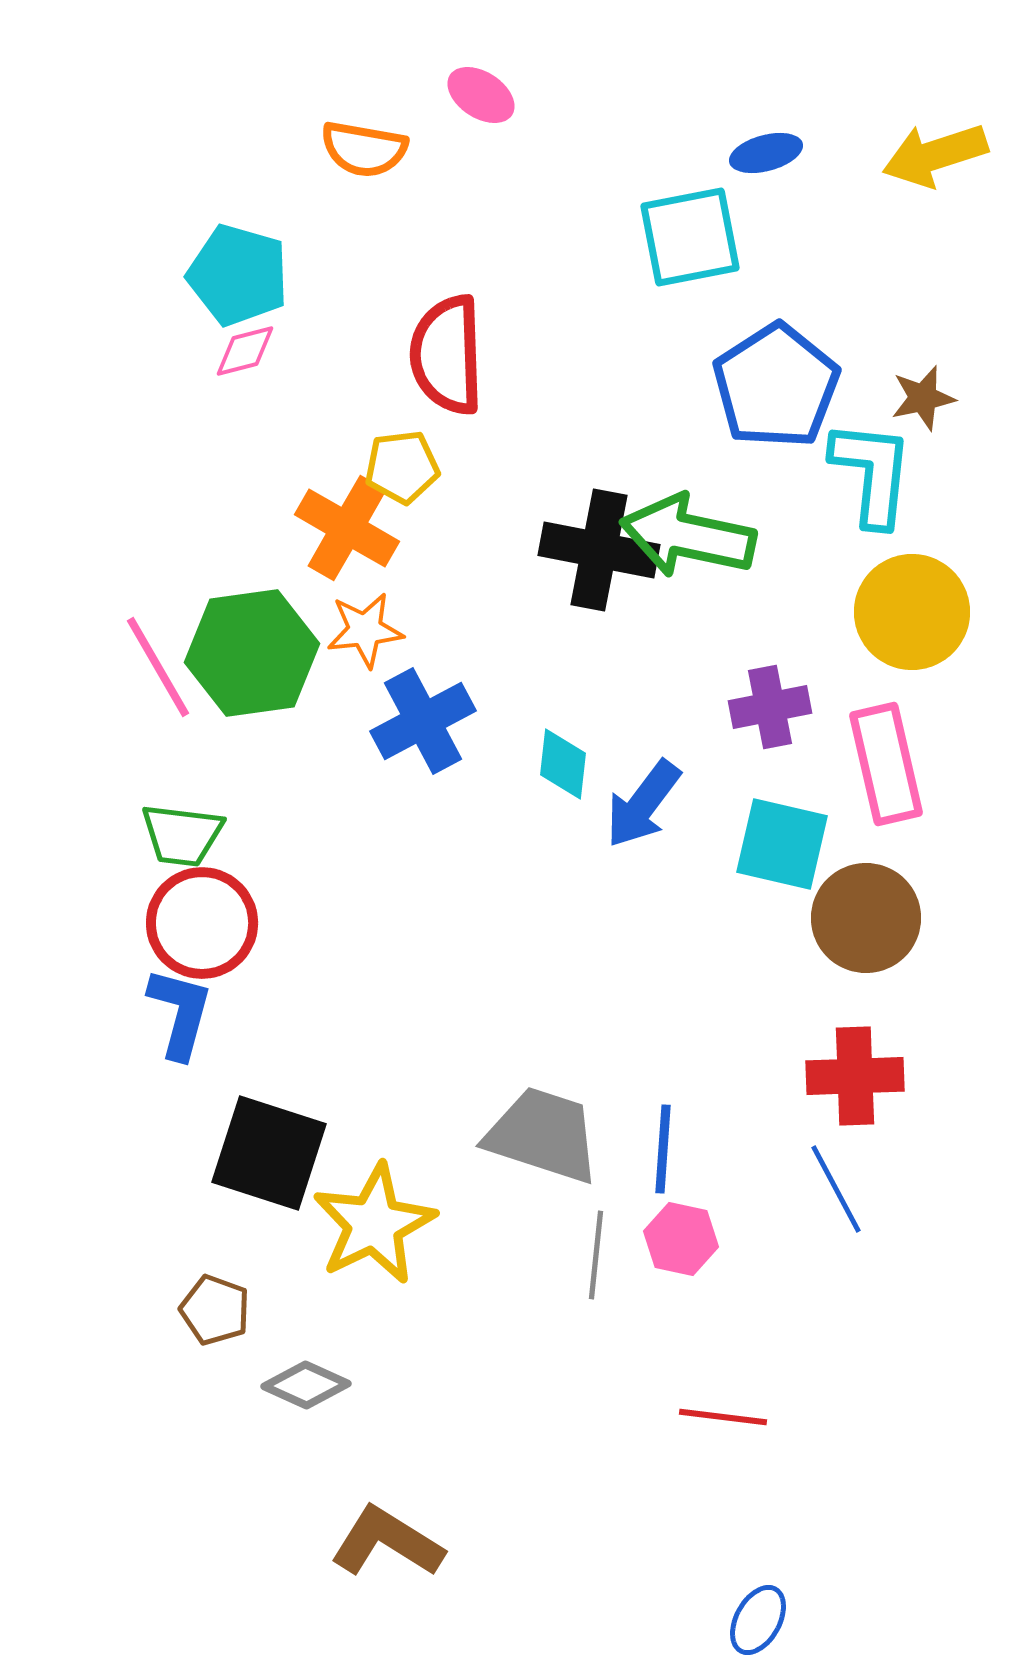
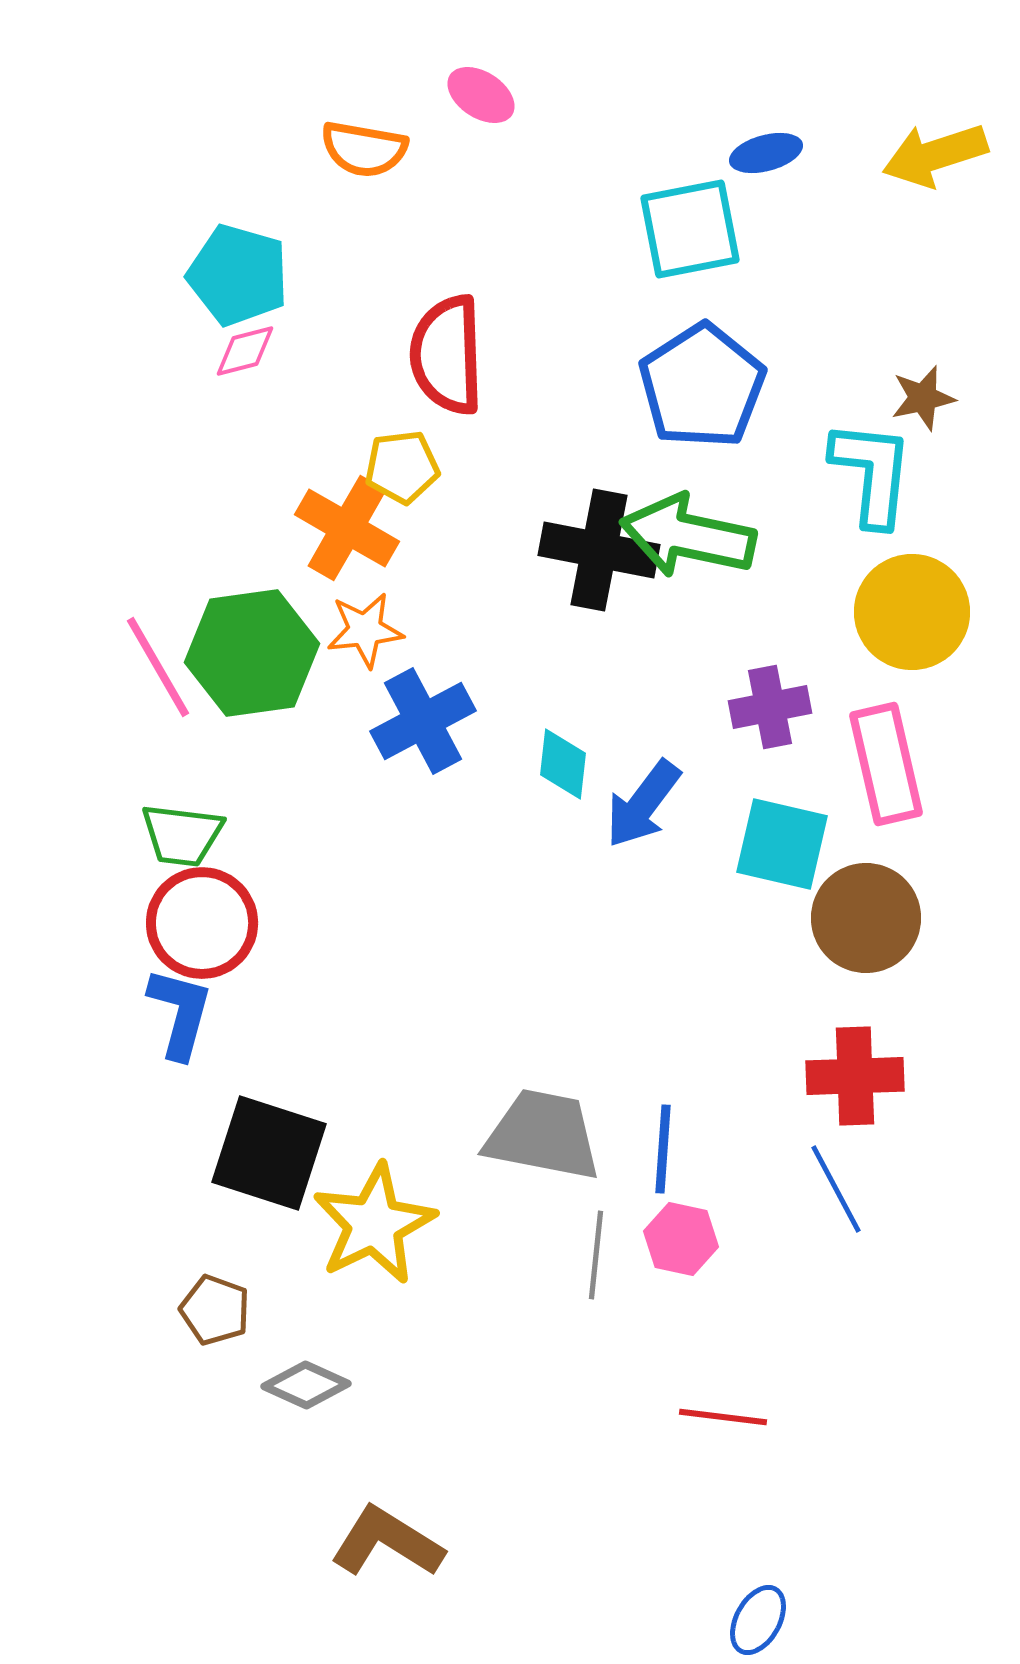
cyan square at (690, 237): moved 8 px up
blue pentagon at (776, 386): moved 74 px left
gray trapezoid at (543, 1135): rotated 7 degrees counterclockwise
